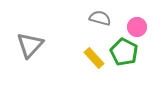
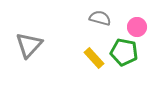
gray triangle: moved 1 px left
green pentagon: rotated 16 degrees counterclockwise
